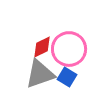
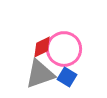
pink circle: moved 5 px left
